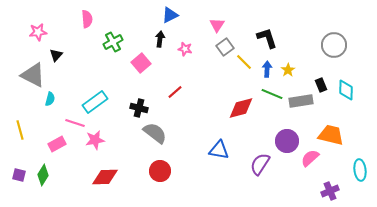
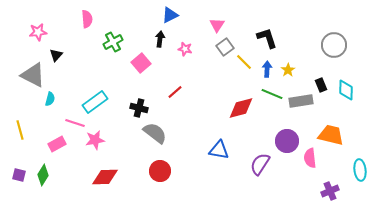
pink semicircle at (310, 158): rotated 54 degrees counterclockwise
